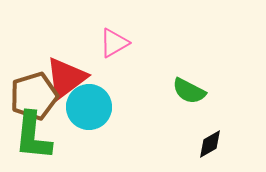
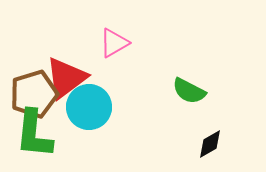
brown pentagon: moved 2 px up
green L-shape: moved 1 px right, 2 px up
